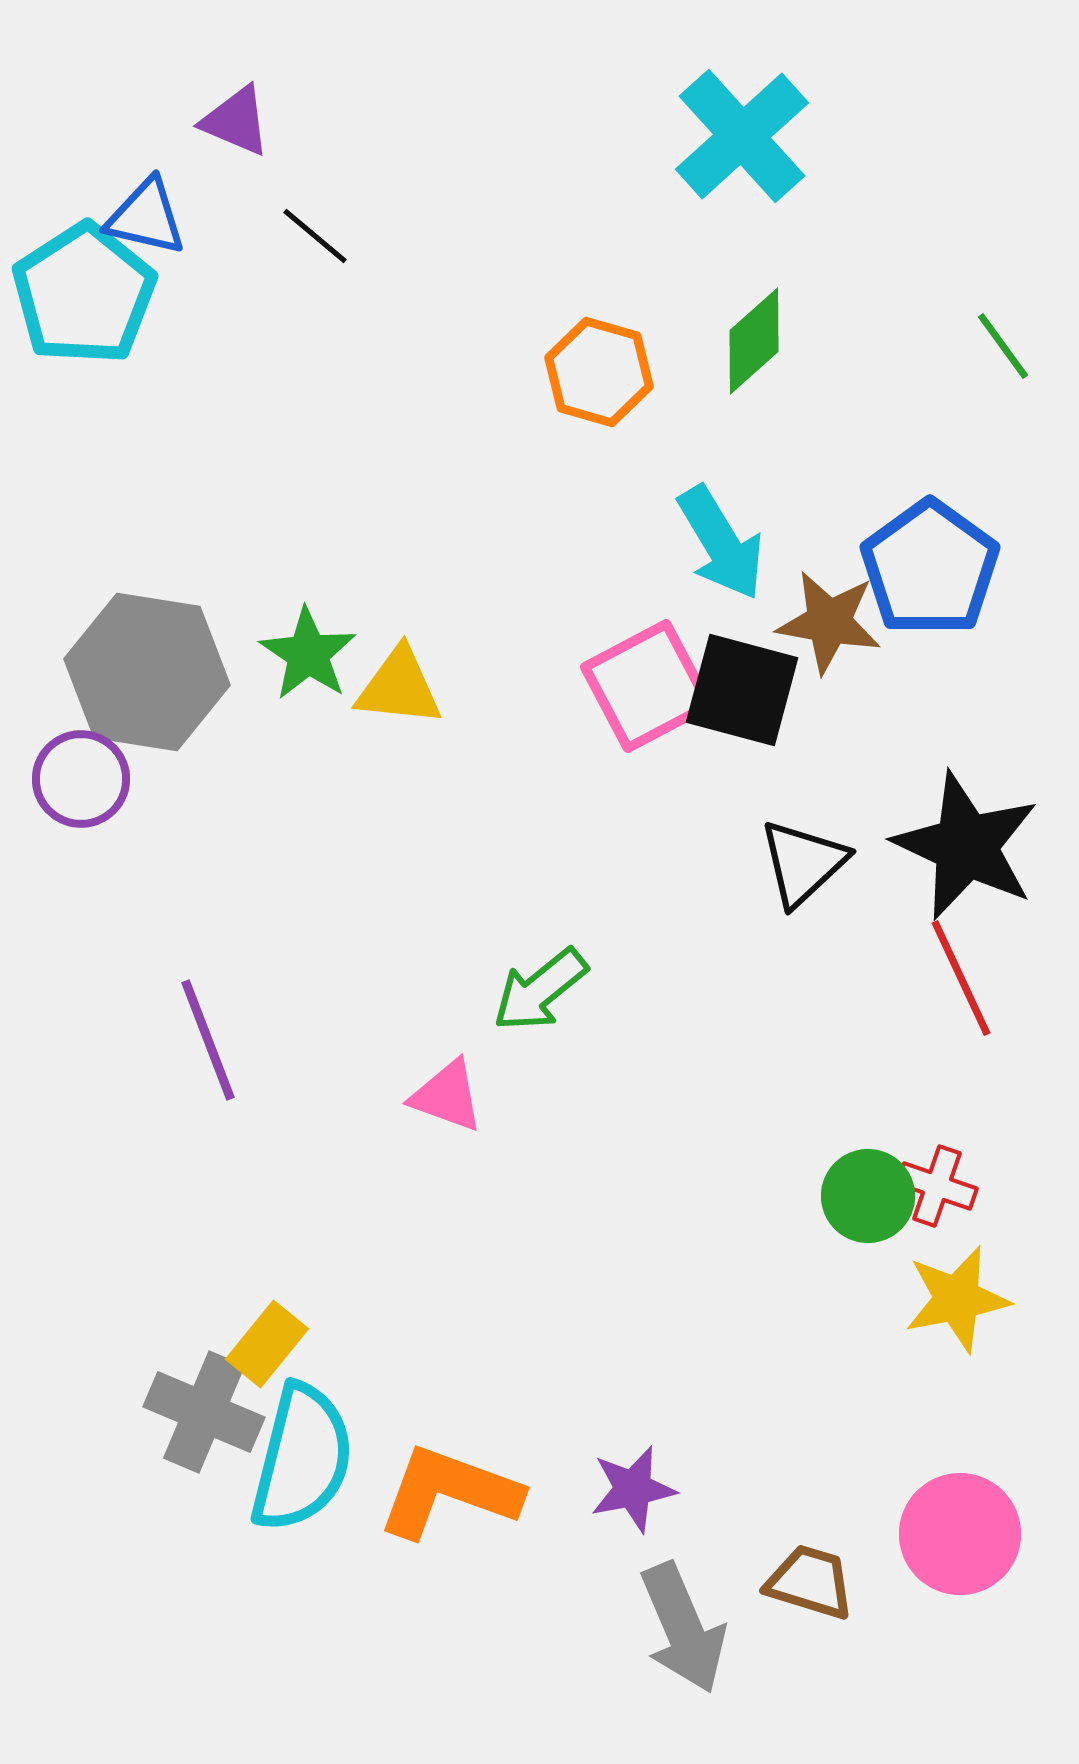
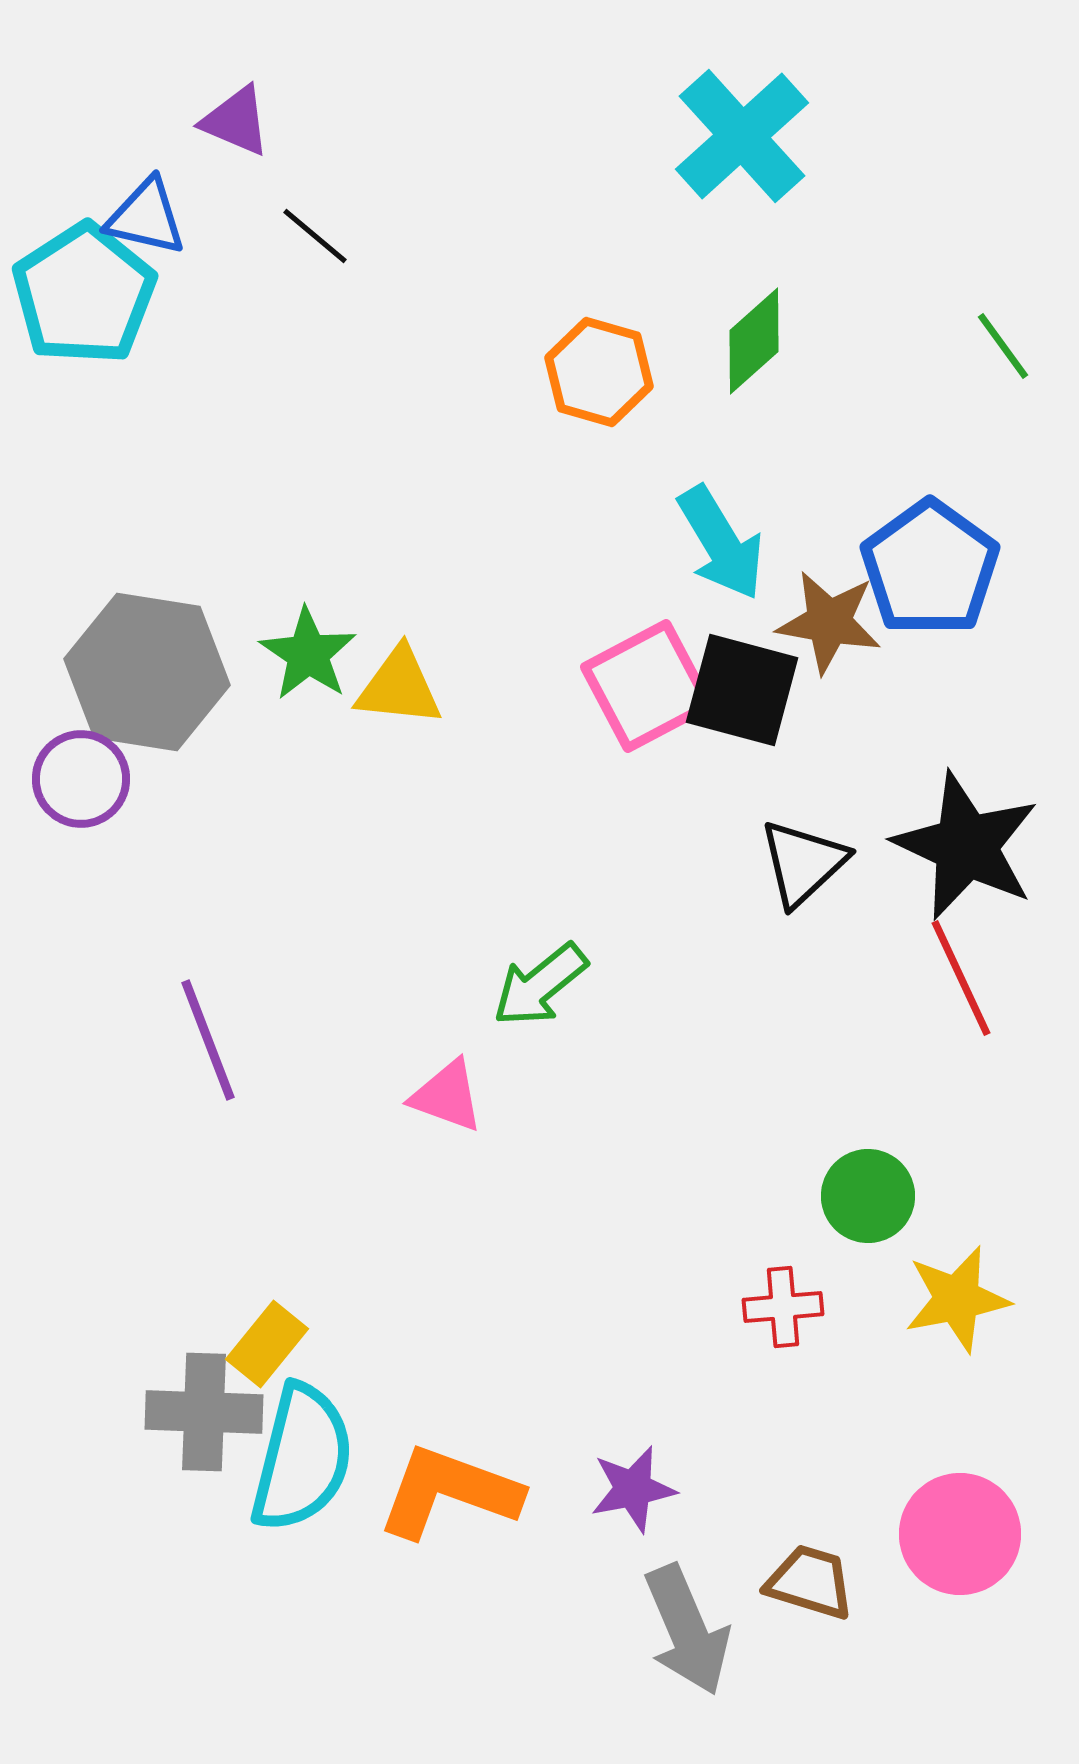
green arrow: moved 5 px up
red cross: moved 154 px left, 121 px down; rotated 24 degrees counterclockwise
gray cross: rotated 21 degrees counterclockwise
gray arrow: moved 4 px right, 2 px down
